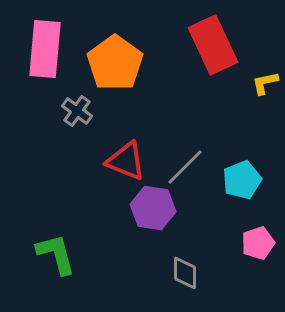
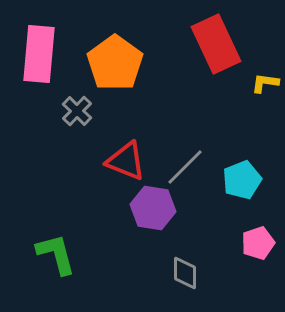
red rectangle: moved 3 px right, 1 px up
pink rectangle: moved 6 px left, 5 px down
yellow L-shape: rotated 20 degrees clockwise
gray cross: rotated 8 degrees clockwise
